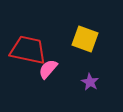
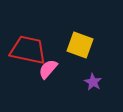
yellow square: moved 5 px left, 6 px down
purple star: moved 3 px right
